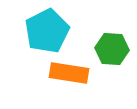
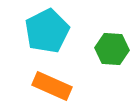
orange rectangle: moved 17 px left, 13 px down; rotated 15 degrees clockwise
